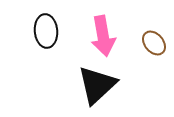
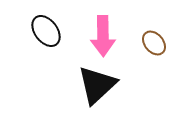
black ellipse: rotated 32 degrees counterclockwise
pink arrow: rotated 9 degrees clockwise
